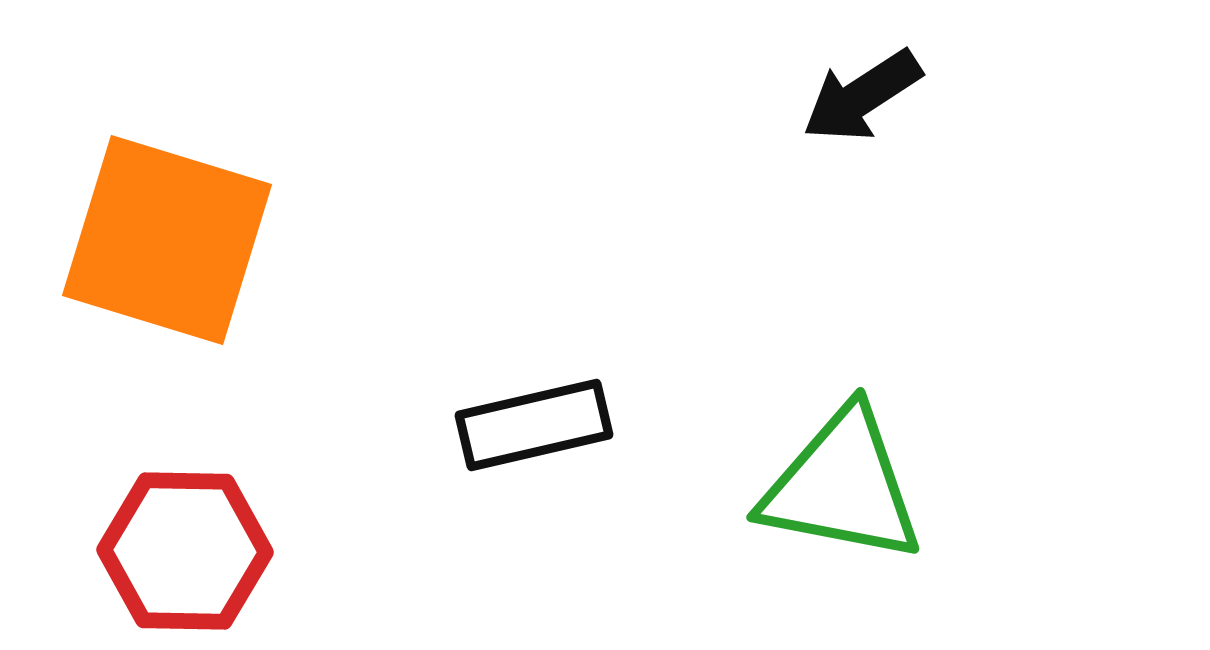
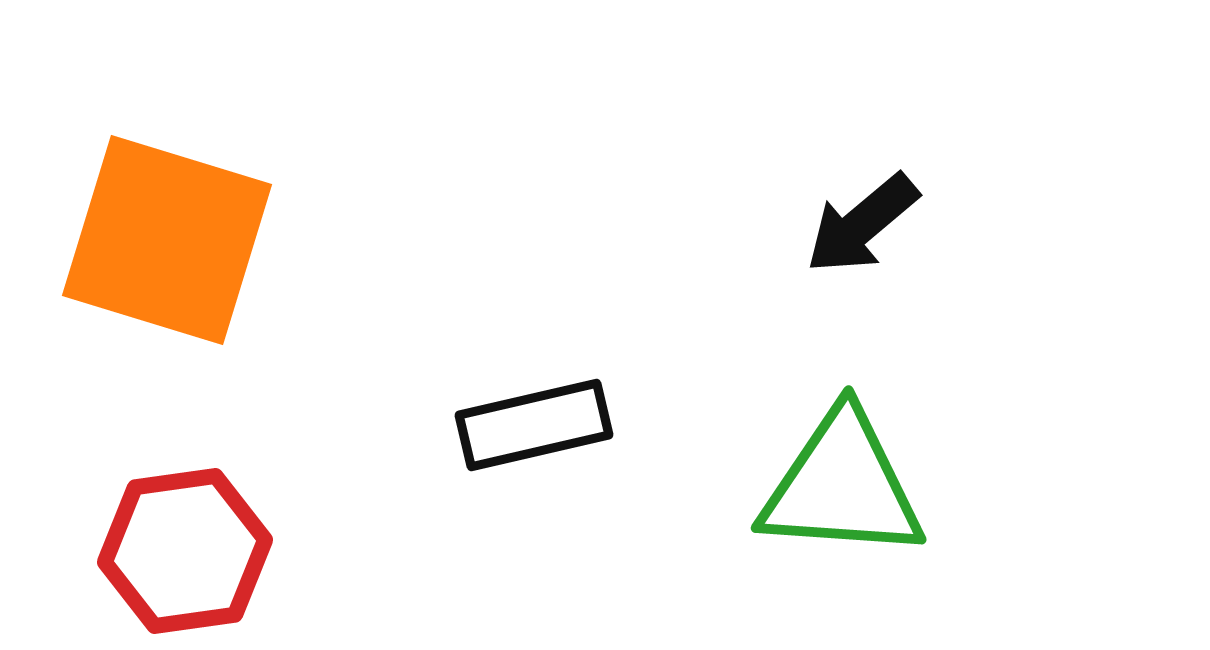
black arrow: moved 128 px down; rotated 7 degrees counterclockwise
green triangle: rotated 7 degrees counterclockwise
red hexagon: rotated 9 degrees counterclockwise
